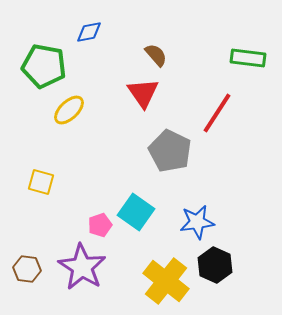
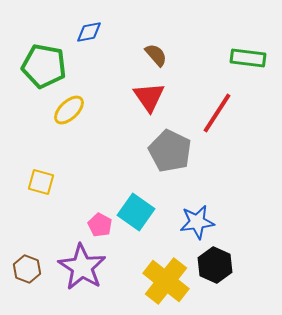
red triangle: moved 6 px right, 4 px down
pink pentagon: rotated 25 degrees counterclockwise
brown hexagon: rotated 12 degrees clockwise
